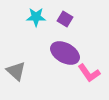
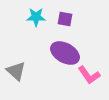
purple square: rotated 21 degrees counterclockwise
pink L-shape: moved 2 px down
